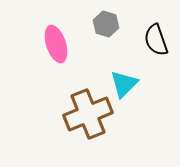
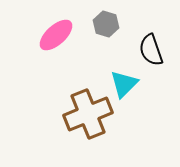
black semicircle: moved 5 px left, 10 px down
pink ellipse: moved 9 px up; rotated 66 degrees clockwise
